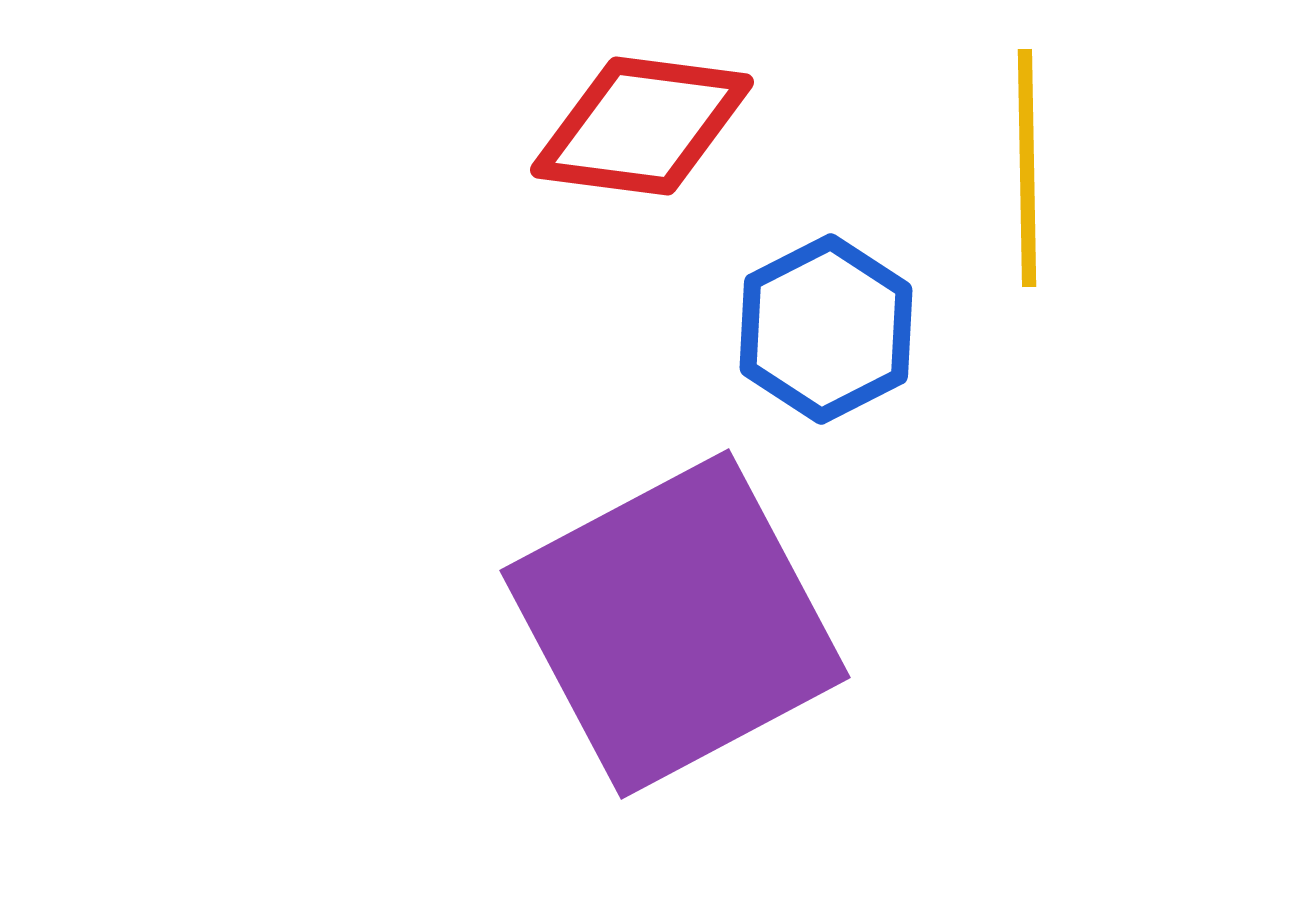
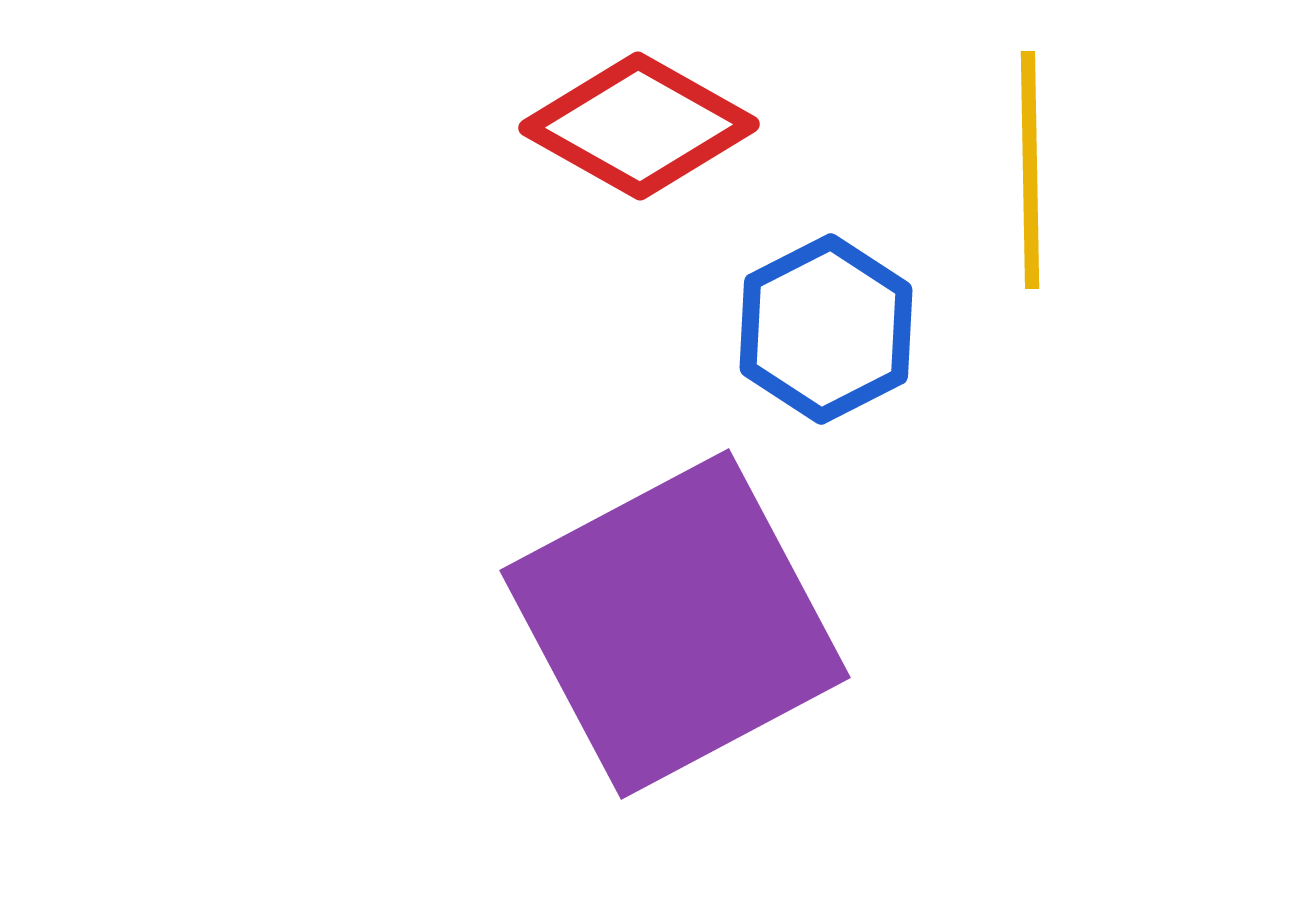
red diamond: moved 3 px left; rotated 22 degrees clockwise
yellow line: moved 3 px right, 2 px down
